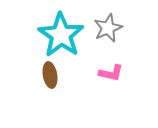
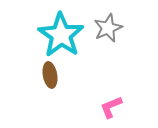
pink L-shape: moved 34 px down; rotated 145 degrees clockwise
